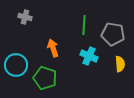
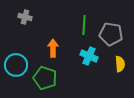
gray pentagon: moved 2 px left
orange arrow: rotated 18 degrees clockwise
